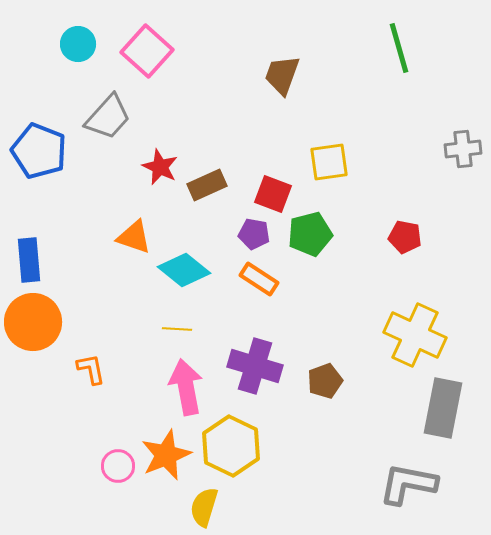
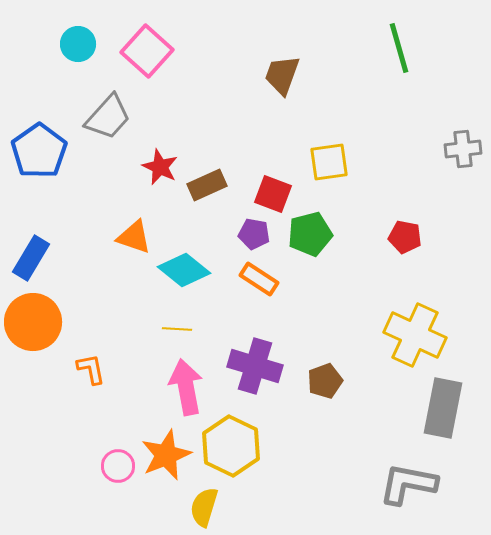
blue pentagon: rotated 16 degrees clockwise
blue rectangle: moved 2 px right, 2 px up; rotated 36 degrees clockwise
